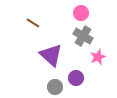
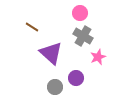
pink circle: moved 1 px left
brown line: moved 1 px left, 4 px down
purple triangle: moved 2 px up
